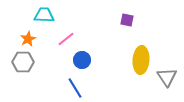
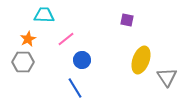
yellow ellipse: rotated 16 degrees clockwise
